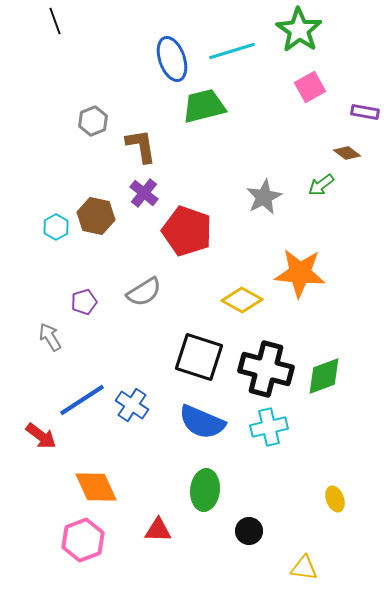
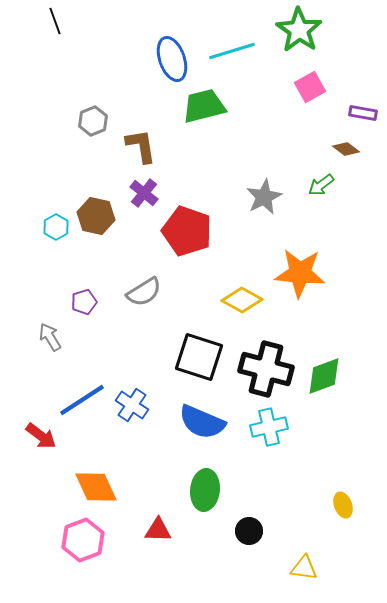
purple rectangle: moved 2 px left, 1 px down
brown diamond: moved 1 px left, 4 px up
yellow ellipse: moved 8 px right, 6 px down
